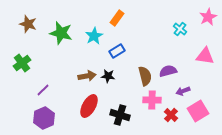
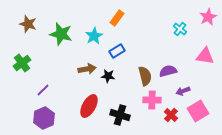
green star: moved 1 px down
brown arrow: moved 7 px up
